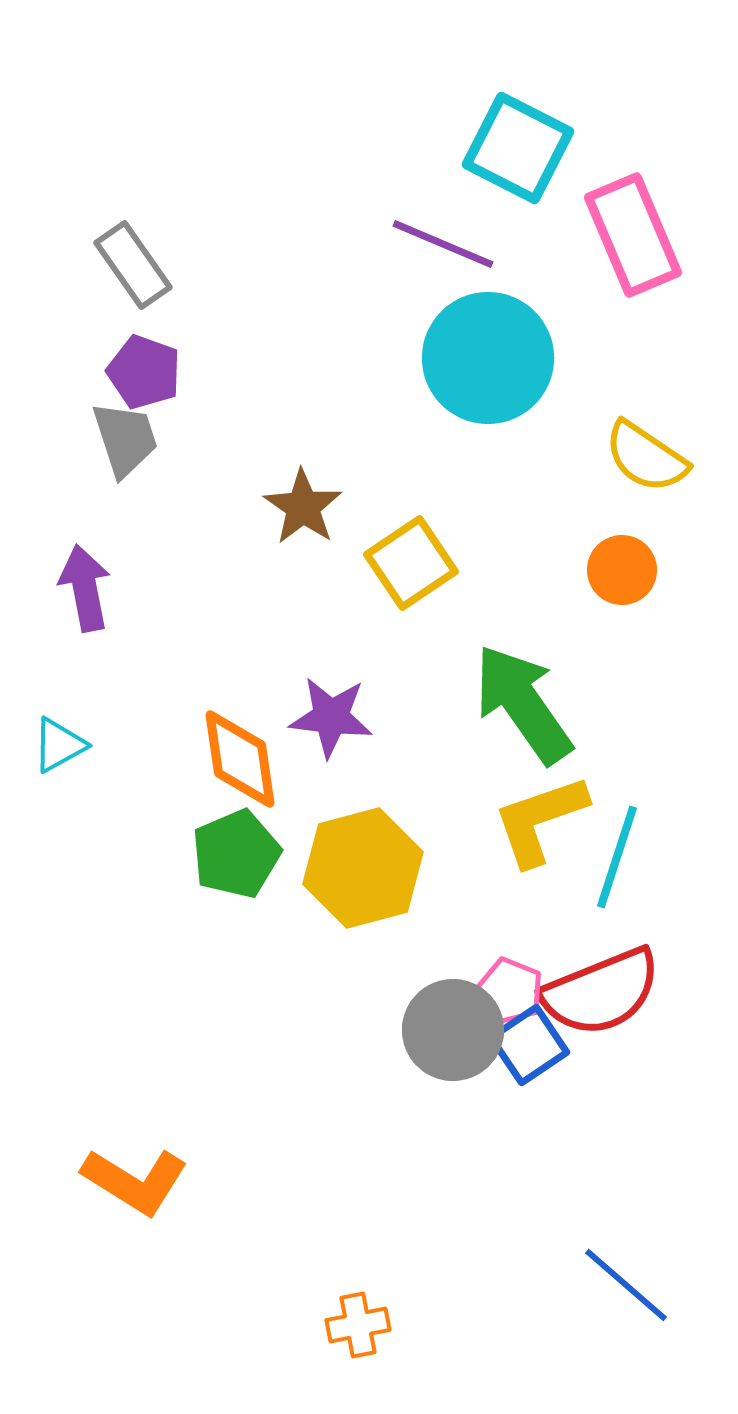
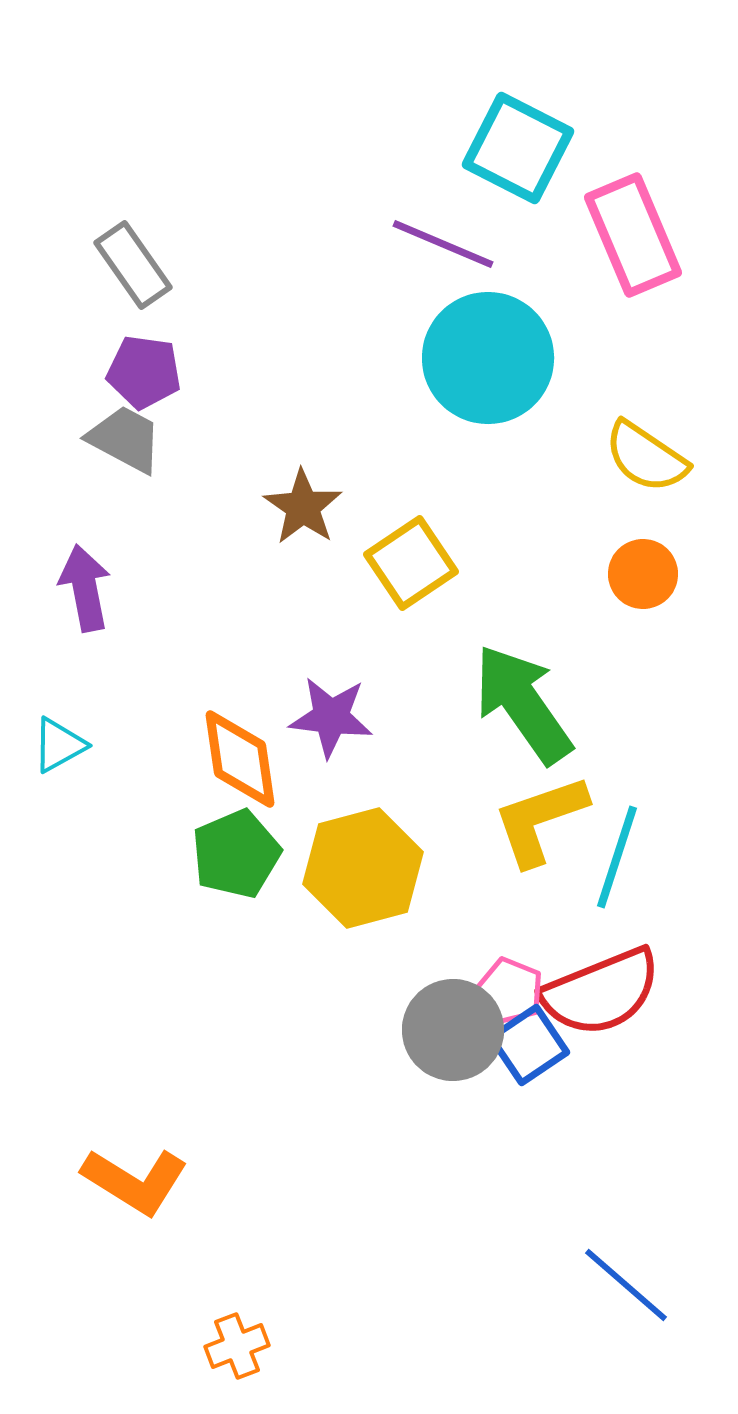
purple pentagon: rotated 12 degrees counterclockwise
gray trapezoid: rotated 44 degrees counterclockwise
orange circle: moved 21 px right, 4 px down
orange cross: moved 121 px left, 21 px down; rotated 10 degrees counterclockwise
